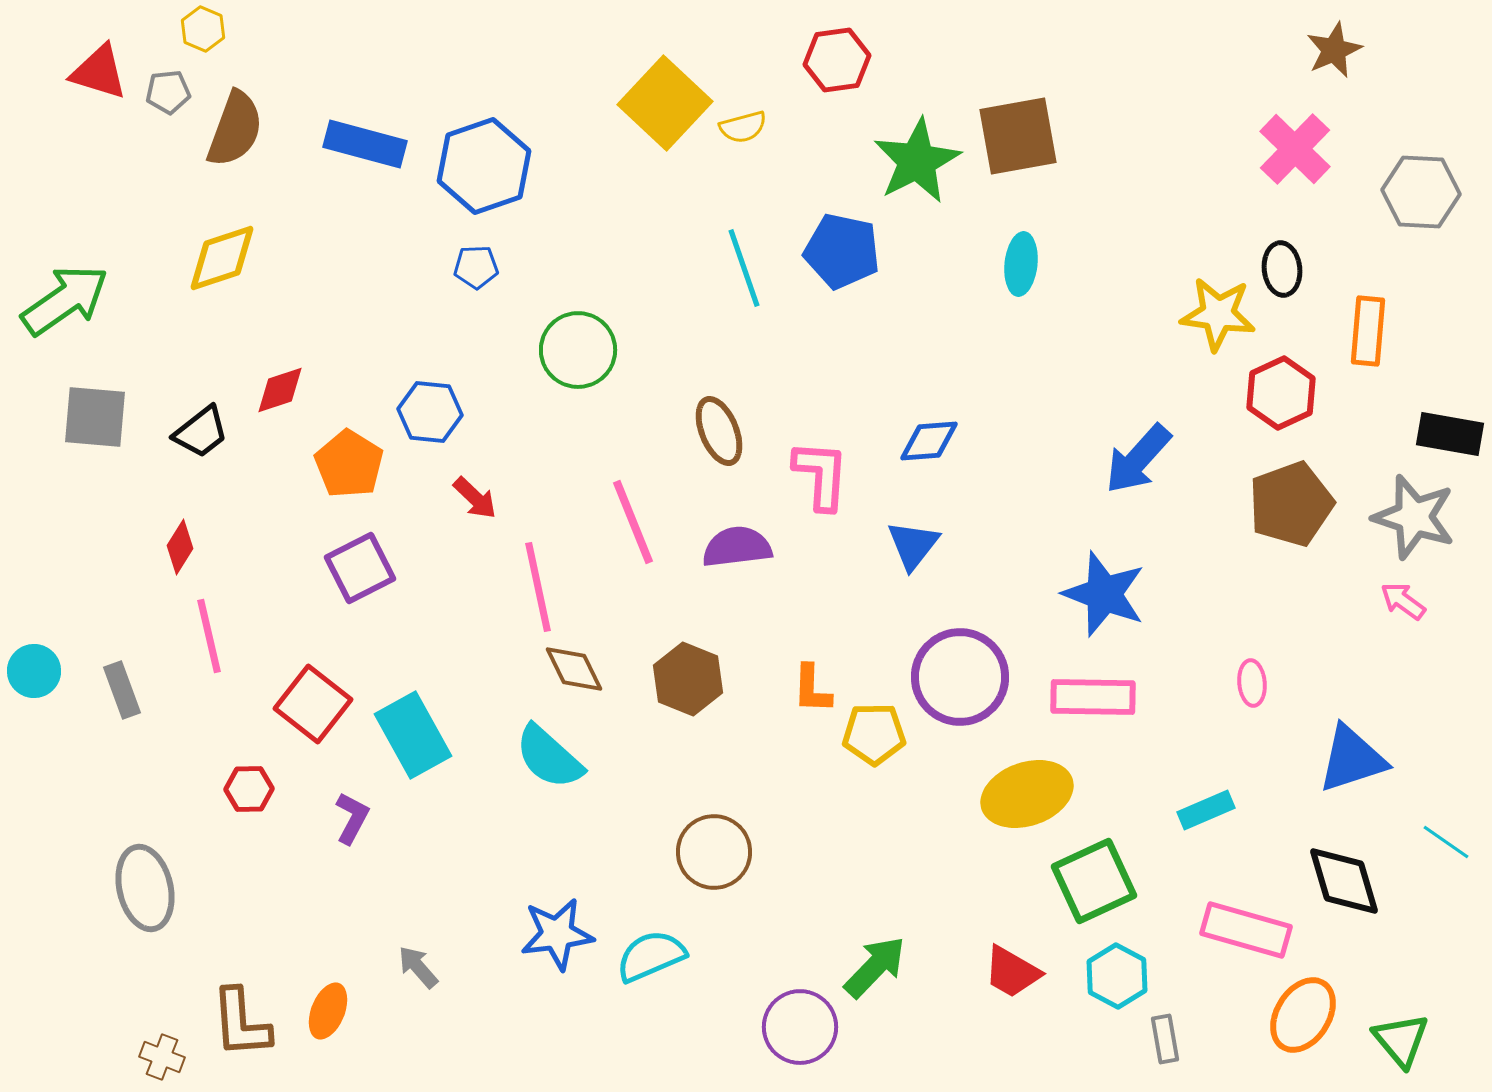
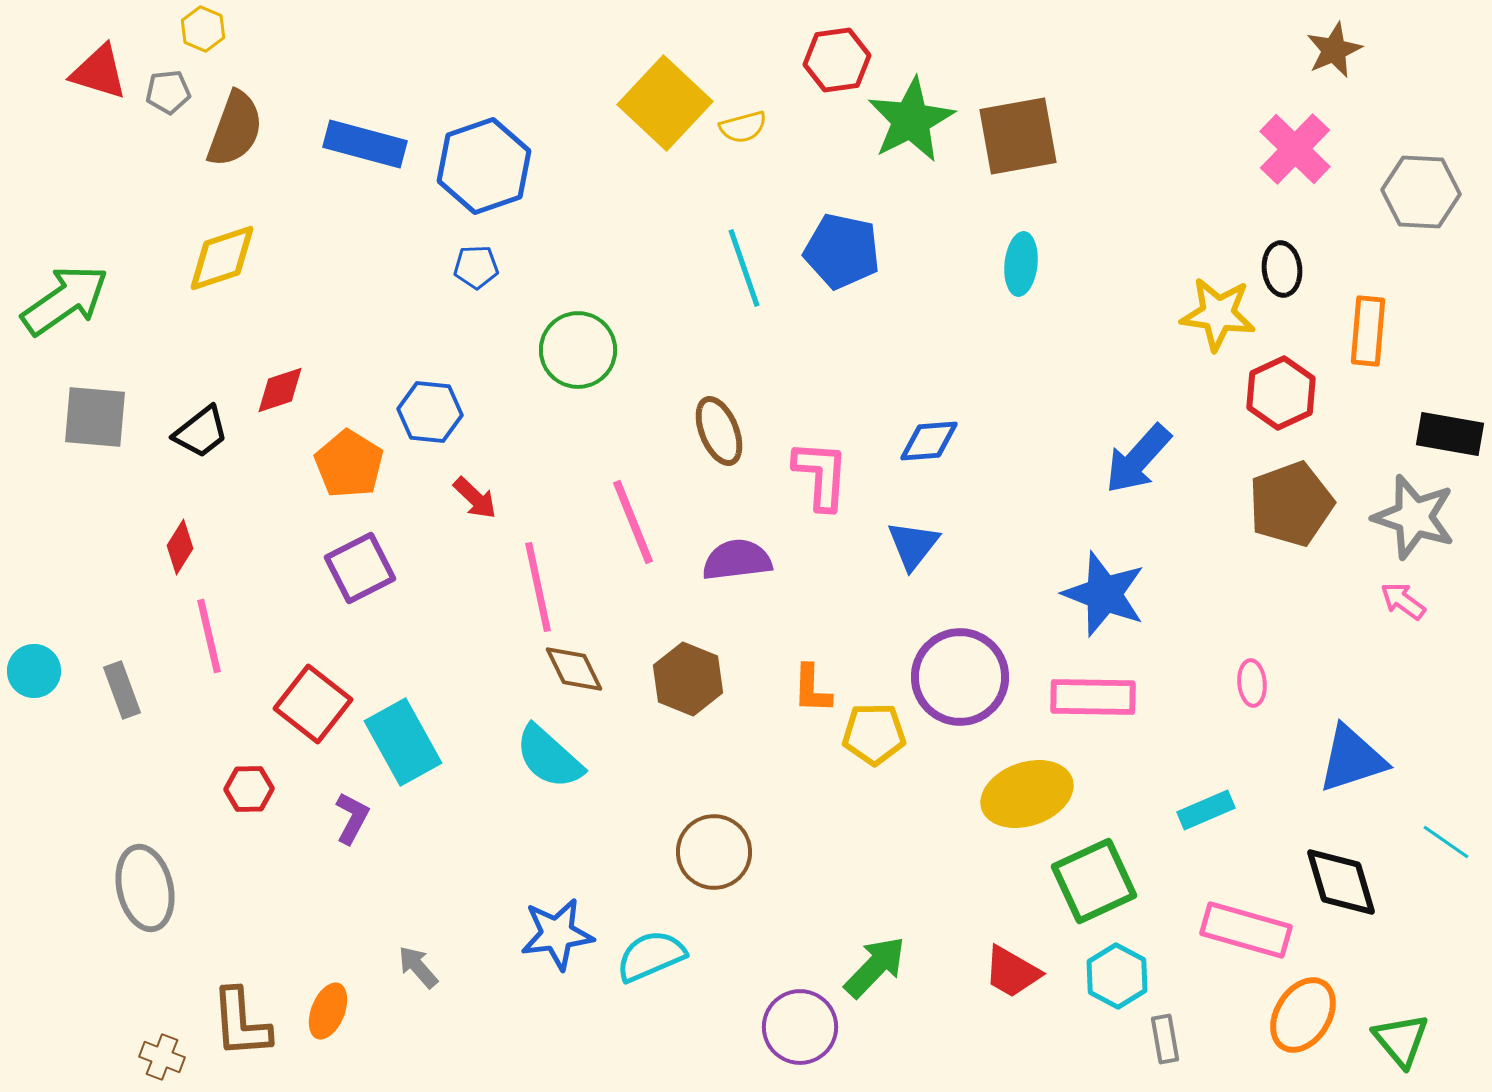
green star at (917, 161): moved 6 px left, 41 px up
purple semicircle at (737, 547): moved 13 px down
cyan rectangle at (413, 735): moved 10 px left, 7 px down
black diamond at (1344, 881): moved 3 px left, 1 px down
